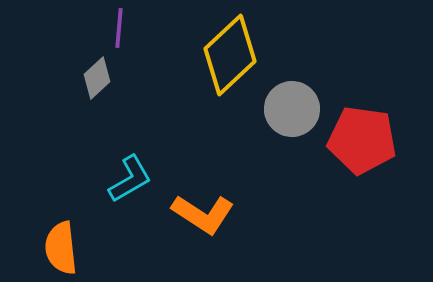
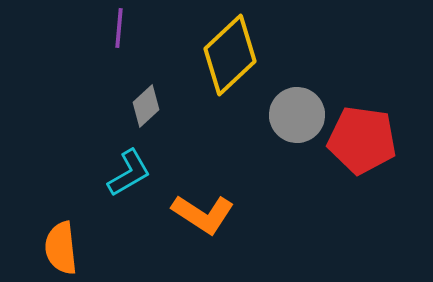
gray diamond: moved 49 px right, 28 px down
gray circle: moved 5 px right, 6 px down
cyan L-shape: moved 1 px left, 6 px up
